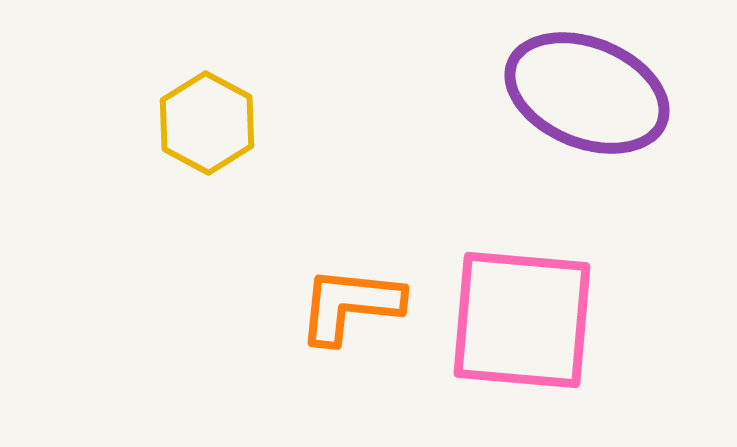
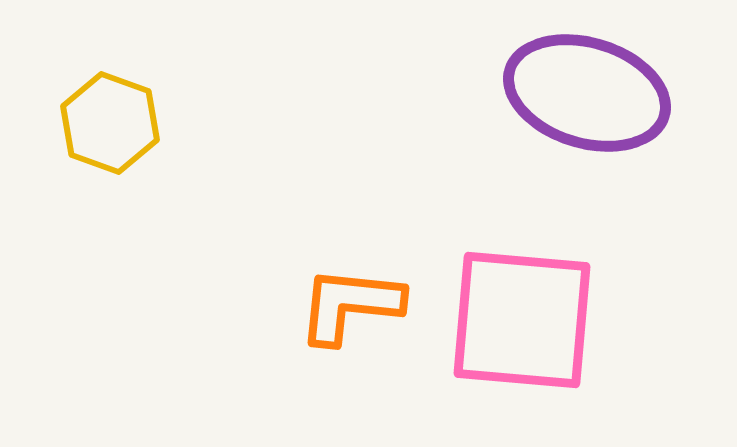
purple ellipse: rotated 5 degrees counterclockwise
yellow hexagon: moved 97 px left; rotated 8 degrees counterclockwise
